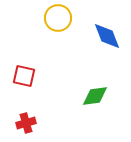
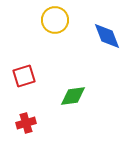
yellow circle: moved 3 px left, 2 px down
red square: rotated 30 degrees counterclockwise
green diamond: moved 22 px left
